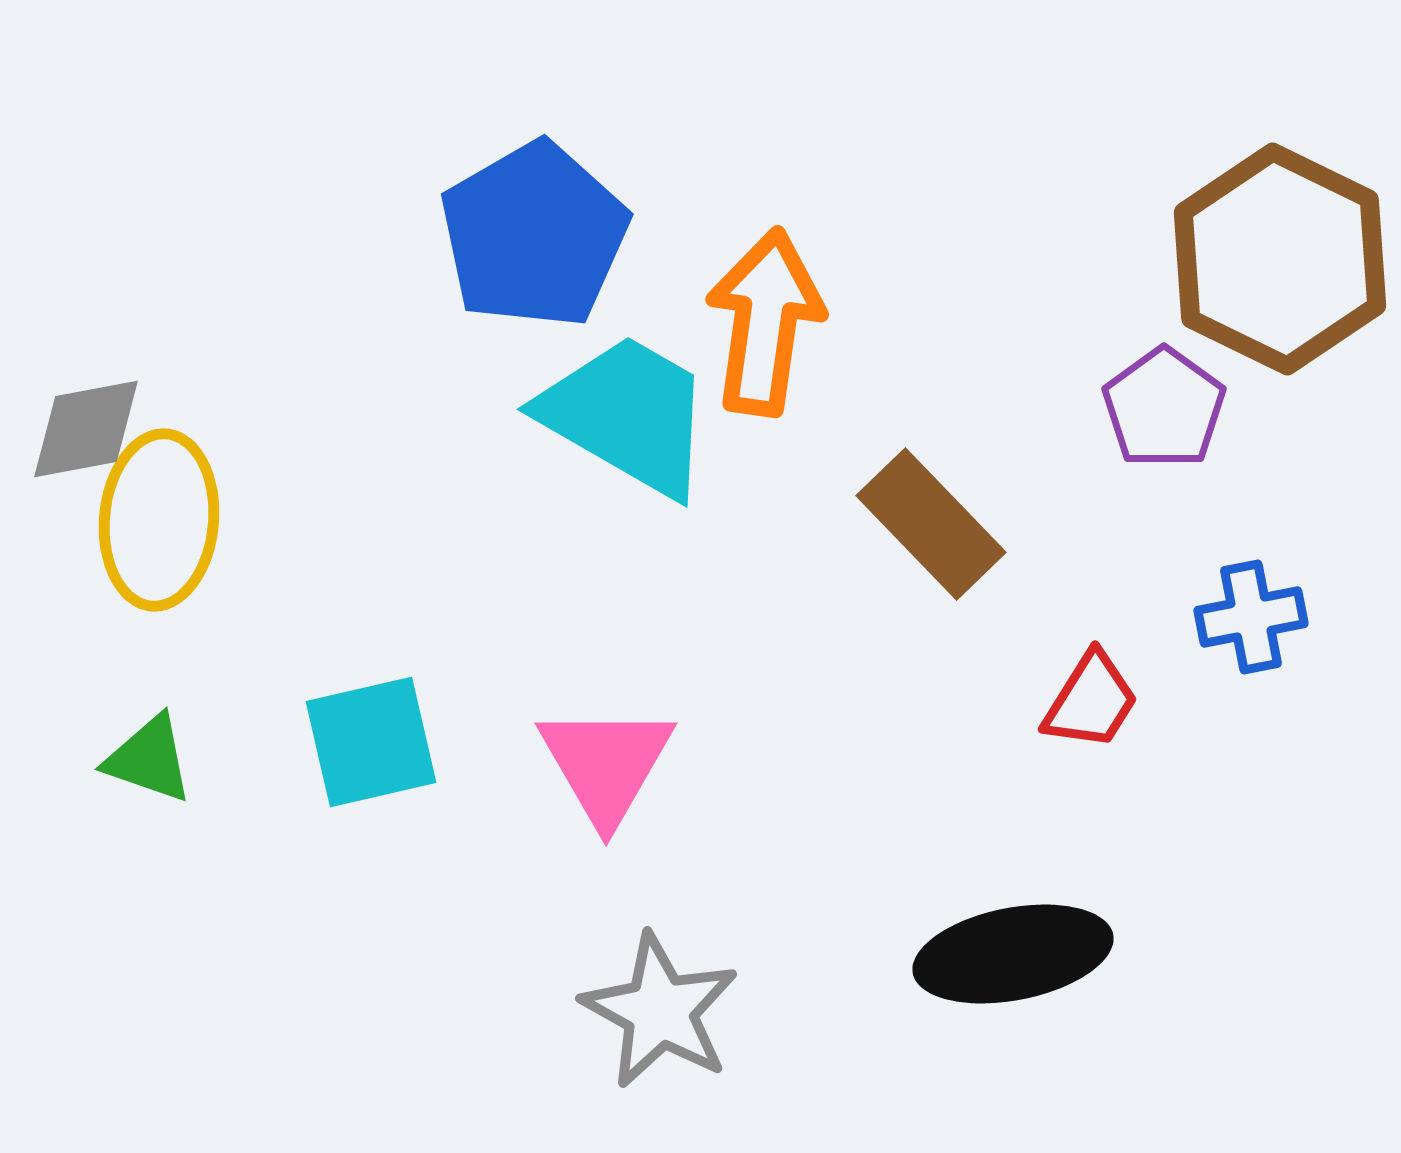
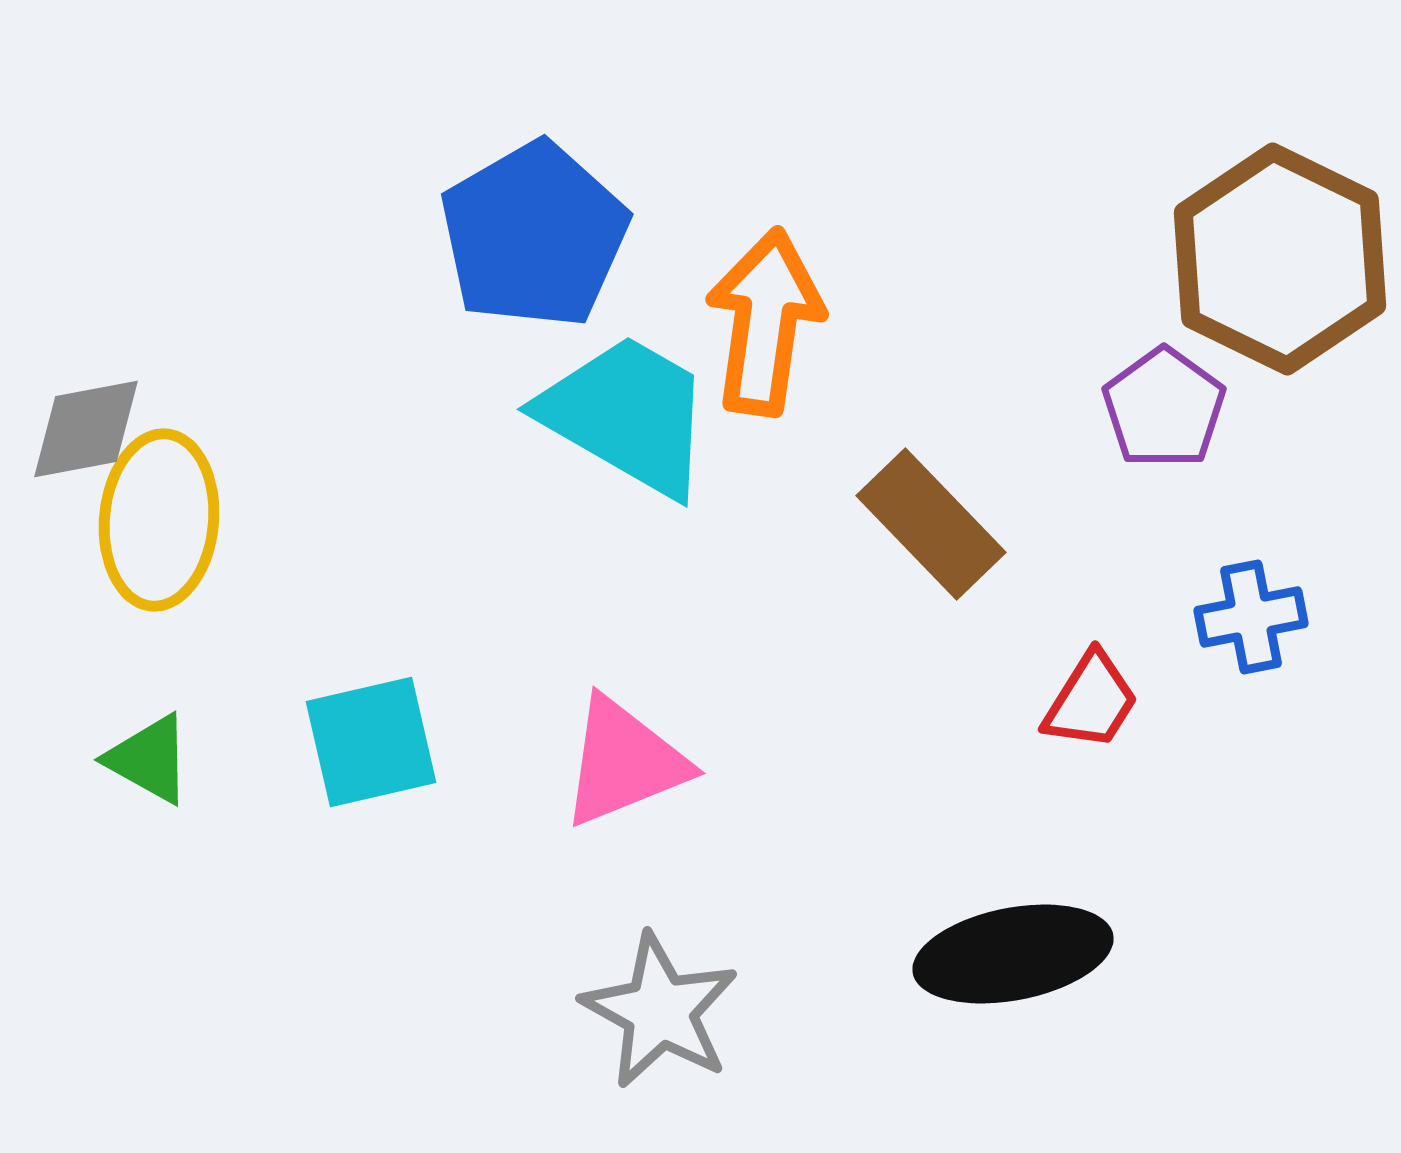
green triangle: rotated 10 degrees clockwise
pink triangle: moved 18 px right, 2 px up; rotated 38 degrees clockwise
